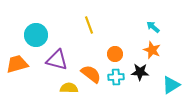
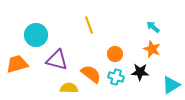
orange star: moved 1 px up
cyan cross: rotated 21 degrees clockwise
